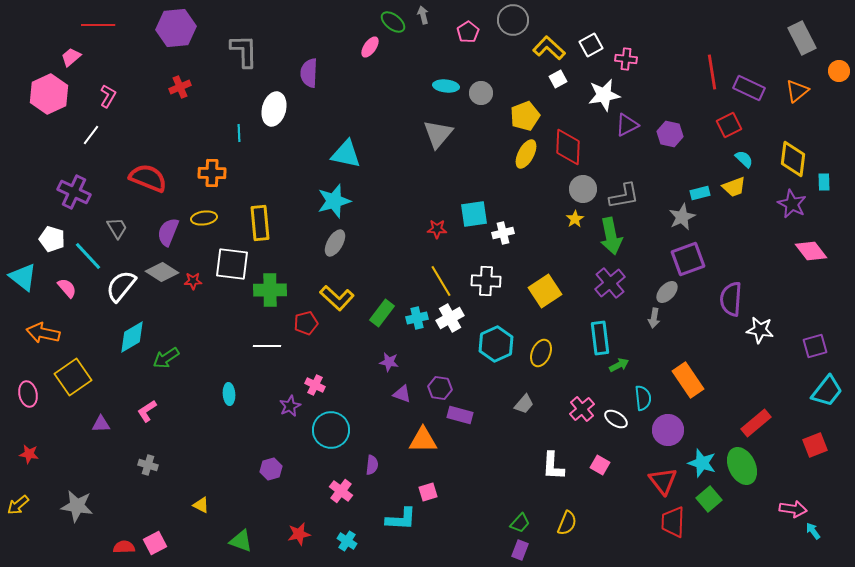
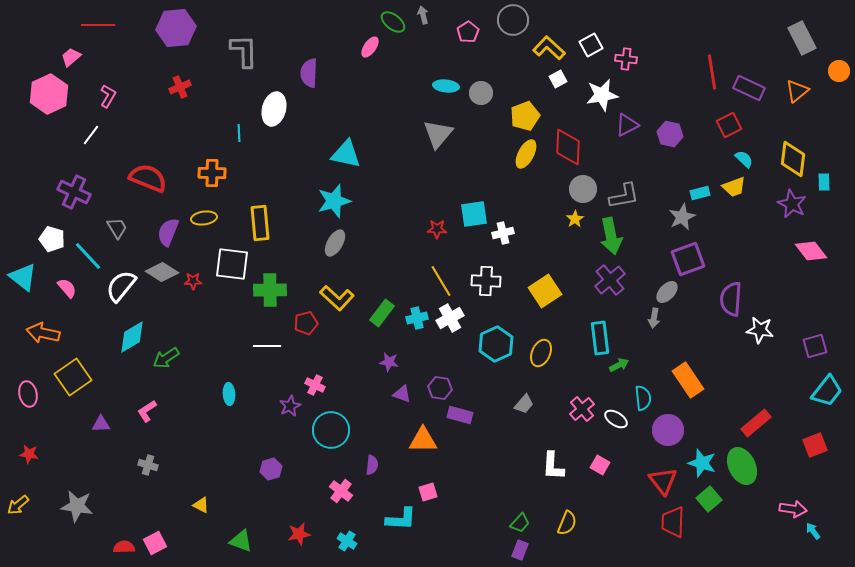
white star at (604, 95): moved 2 px left
purple cross at (610, 283): moved 3 px up
